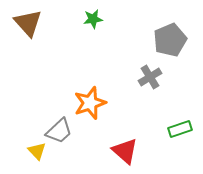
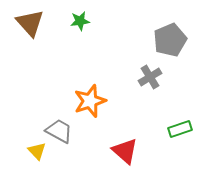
green star: moved 13 px left, 2 px down
brown triangle: moved 2 px right
orange star: moved 2 px up
gray trapezoid: rotated 108 degrees counterclockwise
